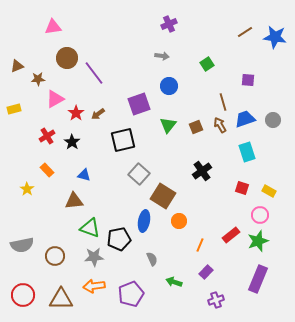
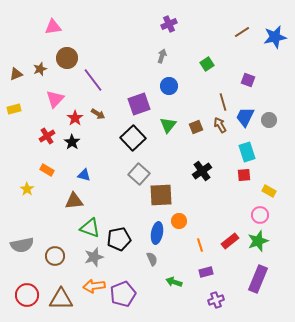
brown line at (245, 32): moved 3 px left
blue star at (275, 37): rotated 20 degrees counterclockwise
gray arrow at (162, 56): rotated 80 degrees counterclockwise
brown triangle at (17, 66): moved 1 px left, 8 px down
purple line at (94, 73): moved 1 px left, 7 px down
brown star at (38, 79): moved 2 px right, 10 px up; rotated 16 degrees counterclockwise
purple square at (248, 80): rotated 16 degrees clockwise
pink triangle at (55, 99): rotated 18 degrees counterclockwise
red star at (76, 113): moved 1 px left, 5 px down
brown arrow at (98, 114): rotated 112 degrees counterclockwise
blue trapezoid at (245, 119): moved 2 px up; rotated 45 degrees counterclockwise
gray circle at (273, 120): moved 4 px left
black square at (123, 140): moved 10 px right, 2 px up; rotated 30 degrees counterclockwise
orange rectangle at (47, 170): rotated 16 degrees counterclockwise
red square at (242, 188): moved 2 px right, 13 px up; rotated 24 degrees counterclockwise
brown square at (163, 196): moved 2 px left, 1 px up; rotated 35 degrees counterclockwise
blue ellipse at (144, 221): moved 13 px right, 12 px down
red rectangle at (231, 235): moved 1 px left, 6 px down
orange line at (200, 245): rotated 40 degrees counterclockwise
gray star at (94, 257): rotated 12 degrees counterclockwise
purple rectangle at (206, 272): rotated 32 degrees clockwise
purple pentagon at (131, 294): moved 8 px left
red circle at (23, 295): moved 4 px right
